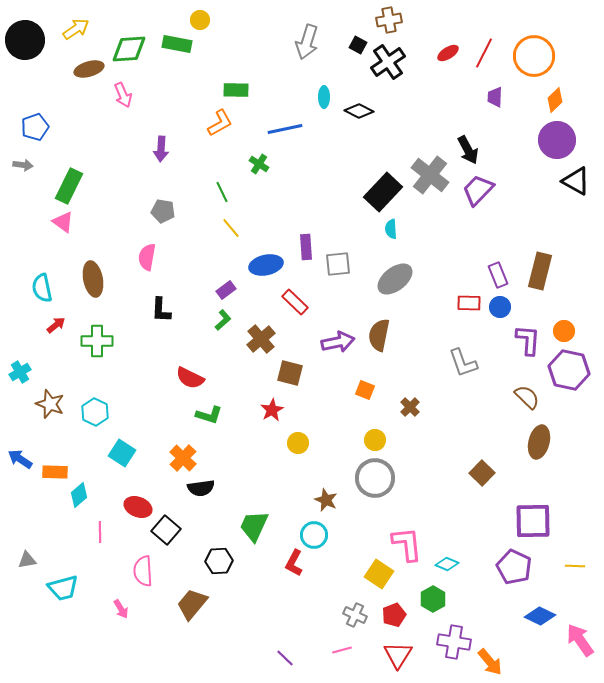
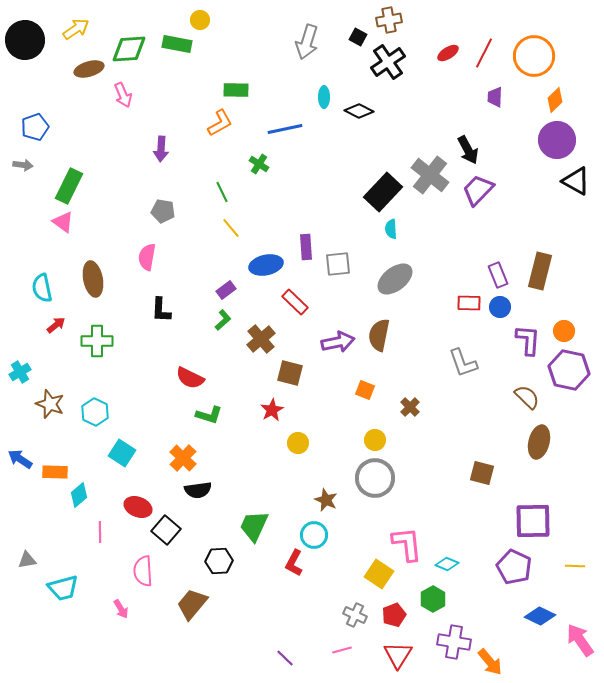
black square at (358, 45): moved 8 px up
brown square at (482, 473): rotated 30 degrees counterclockwise
black semicircle at (201, 488): moved 3 px left, 2 px down
